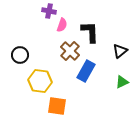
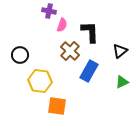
blue rectangle: moved 3 px right
